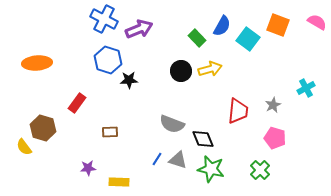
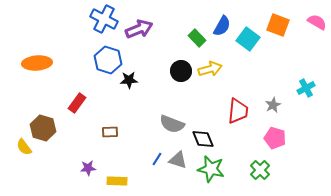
yellow rectangle: moved 2 px left, 1 px up
